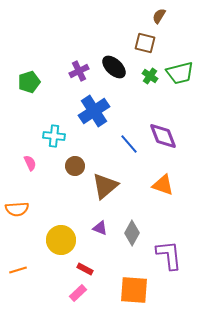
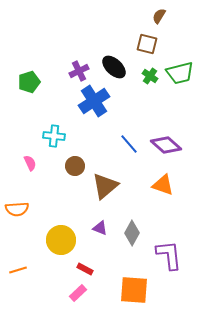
brown square: moved 2 px right, 1 px down
blue cross: moved 10 px up
purple diamond: moved 3 px right, 9 px down; rotated 28 degrees counterclockwise
